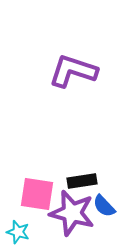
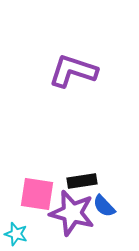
cyan star: moved 2 px left, 2 px down
